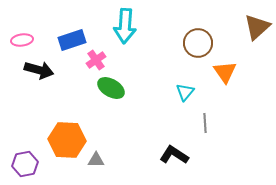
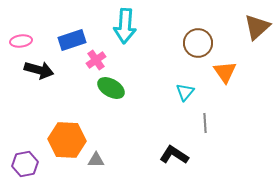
pink ellipse: moved 1 px left, 1 px down
